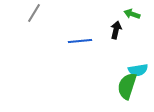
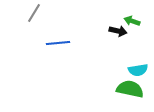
green arrow: moved 7 px down
black arrow: moved 2 px right, 1 px down; rotated 90 degrees clockwise
blue line: moved 22 px left, 2 px down
green semicircle: moved 3 px right, 3 px down; rotated 84 degrees clockwise
